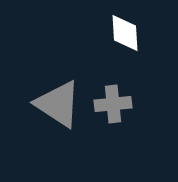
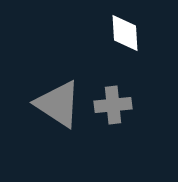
gray cross: moved 1 px down
